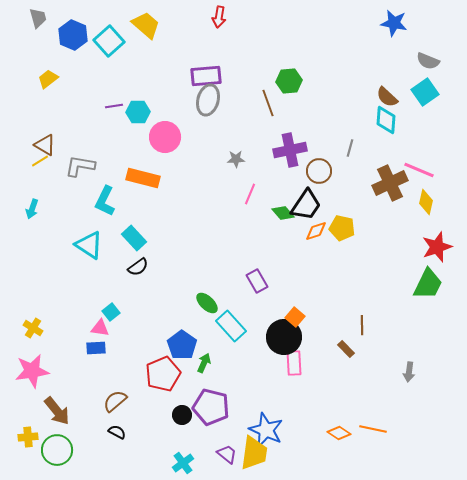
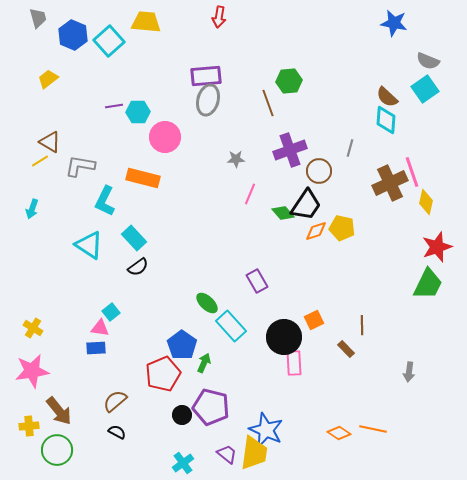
yellow trapezoid at (146, 25): moved 3 px up; rotated 36 degrees counterclockwise
cyan square at (425, 92): moved 3 px up
brown triangle at (45, 145): moved 5 px right, 3 px up
purple cross at (290, 150): rotated 8 degrees counterclockwise
pink line at (419, 170): moved 7 px left, 2 px down; rotated 48 degrees clockwise
orange square at (295, 317): moved 19 px right, 3 px down; rotated 24 degrees clockwise
brown arrow at (57, 411): moved 2 px right
yellow cross at (28, 437): moved 1 px right, 11 px up
